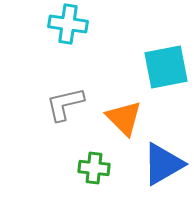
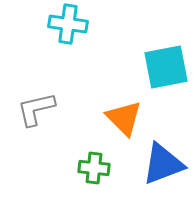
gray L-shape: moved 29 px left, 5 px down
blue triangle: rotated 9 degrees clockwise
